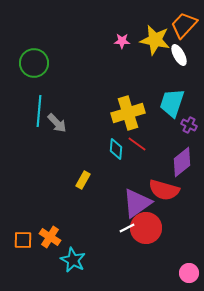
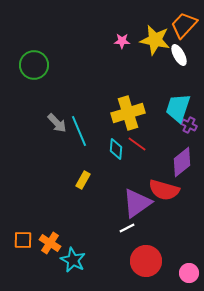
green circle: moved 2 px down
cyan trapezoid: moved 6 px right, 5 px down
cyan line: moved 40 px right, 20 px down; rotated 28 degrees counterclockwise
red circle: moved 33 px down
orange cross: moved 6 px down
